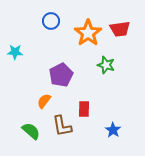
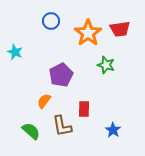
cyan star: rotated 21 degrees clockwise
